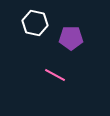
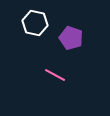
purple pentagon: rotated 20 degrees clockwise
